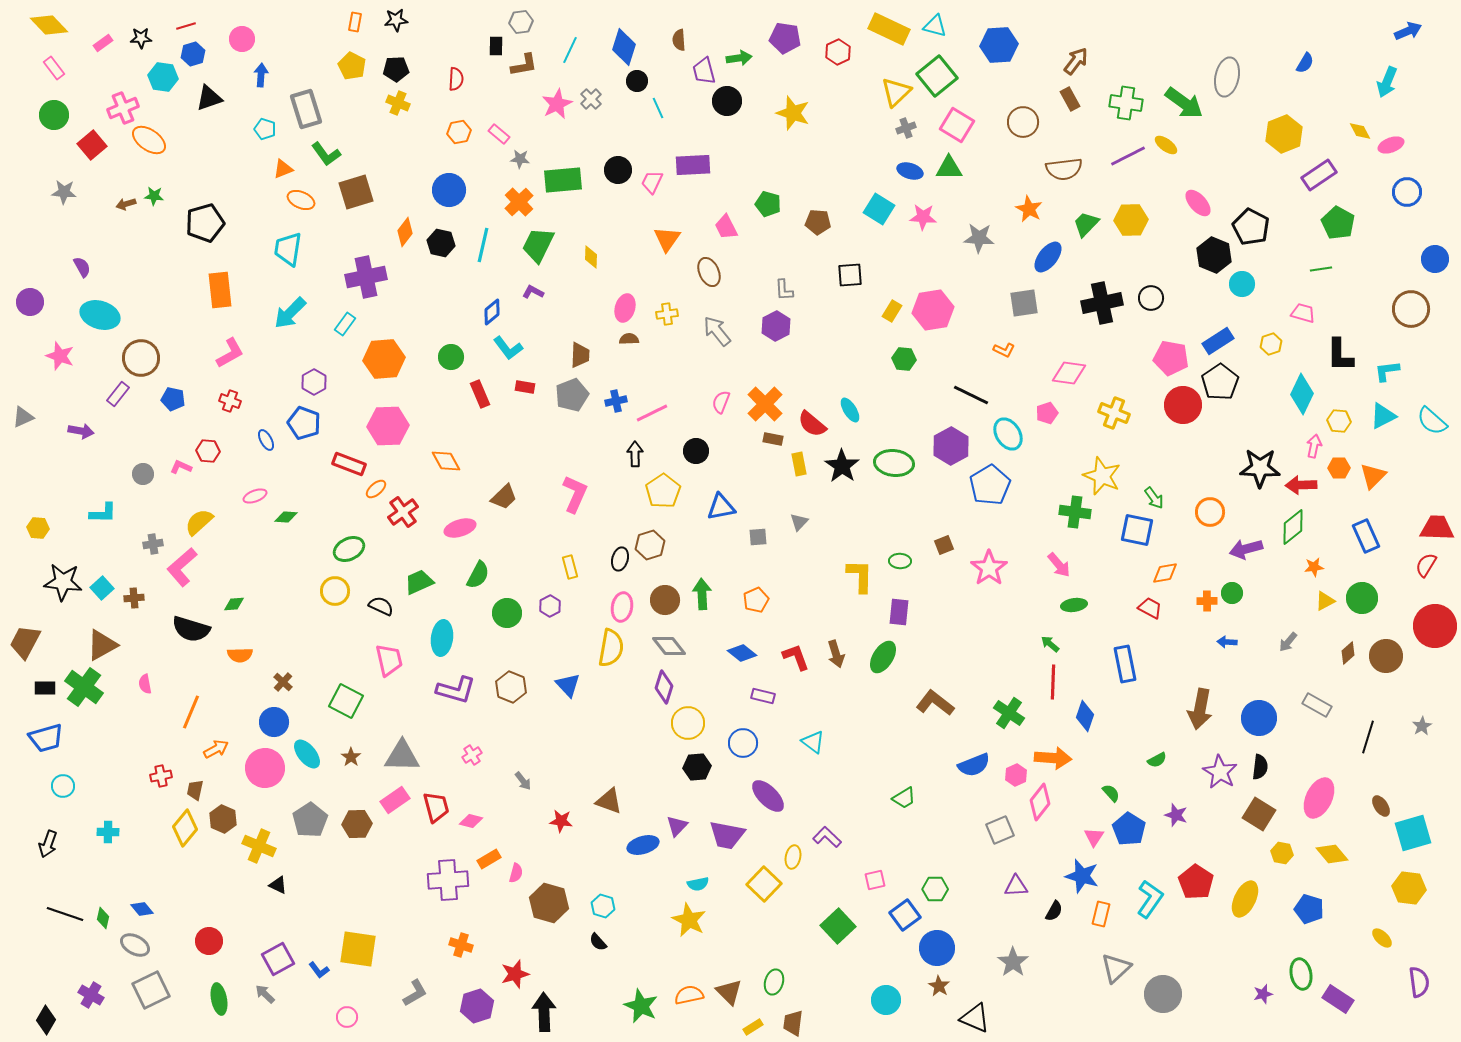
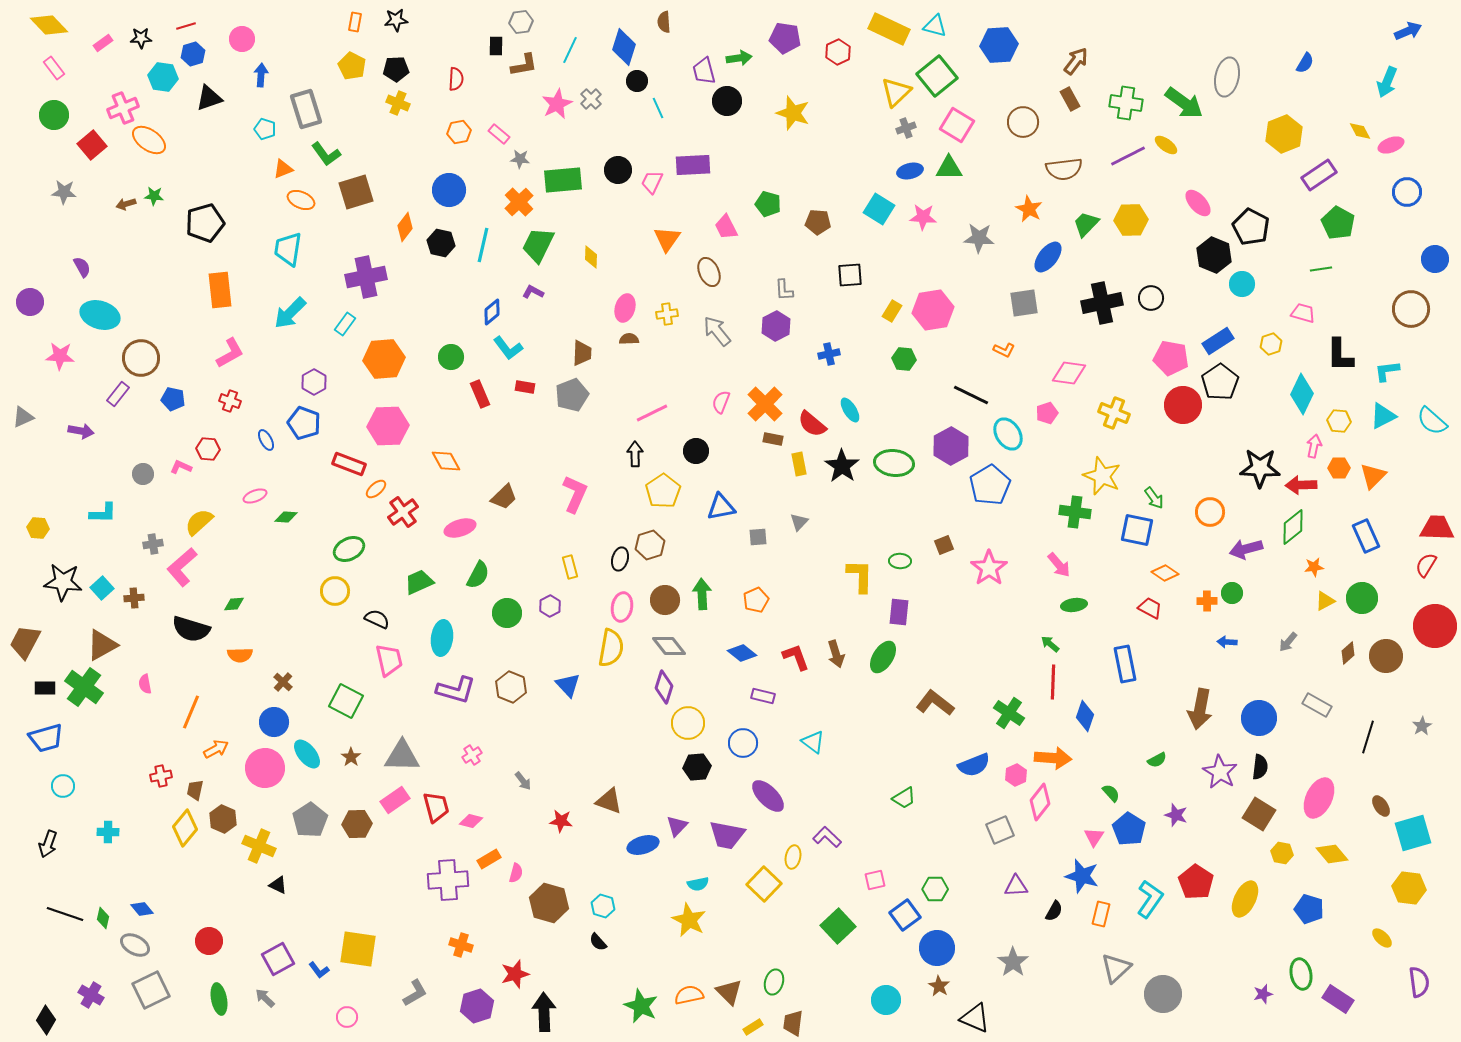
brown semicircle at (679, 40): moved 15 px left, 18 px up
blue ellipse at (910, 171): rotated 30 degrees counterclockwise
orange diamond at (405, 232): moved 5 px up
brown trapezoid at (580, 355): moved 2 px right, 2 px up
pink star at (60, 356): rotated 16 degrees counterclockwise
blue cross at (616, 401): moved 213 px right, 47 px up
red hexagon at (208, 451): moved 2 px up
orange diamond at (1165, 573): rotated 44 degrees clockwise
black semicircle at (381, 606): moved 4 px left, 13 px down
gray arrow at (265, 994): moved 4 px down
